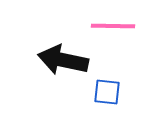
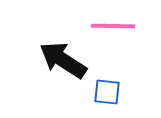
black arrow: rotated 21 degrees clockwise
